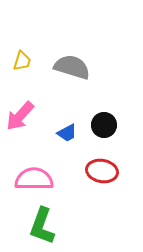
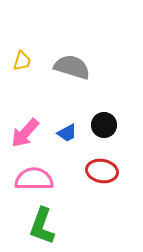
pink arrow: moved 5 px right, 17 px down
